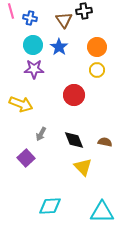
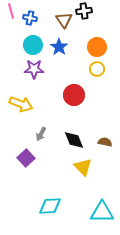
yellow circle: moved 1 px up
